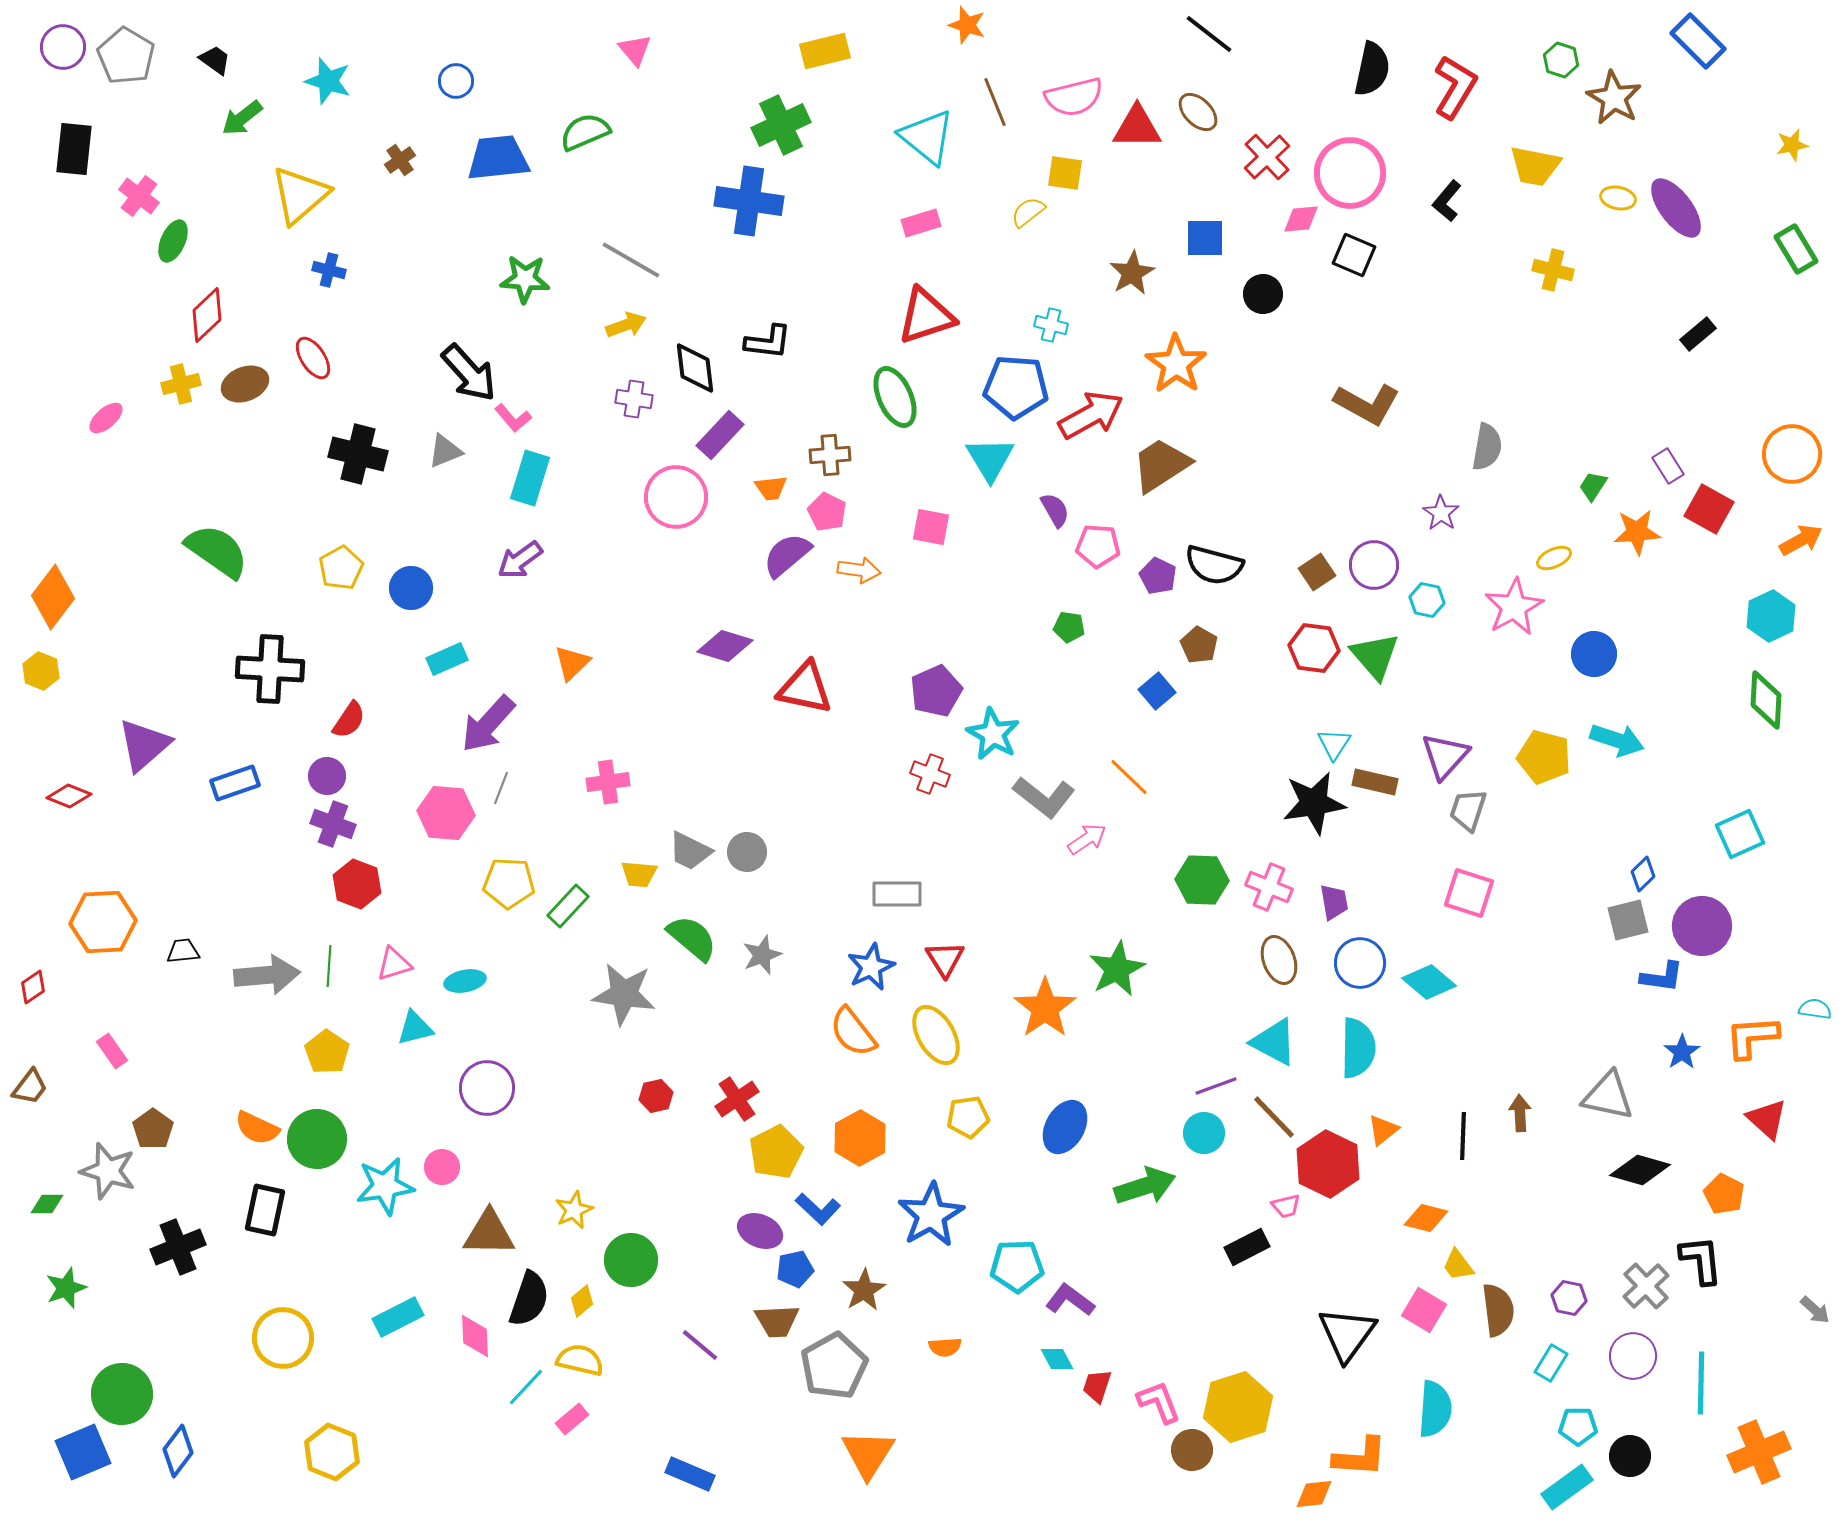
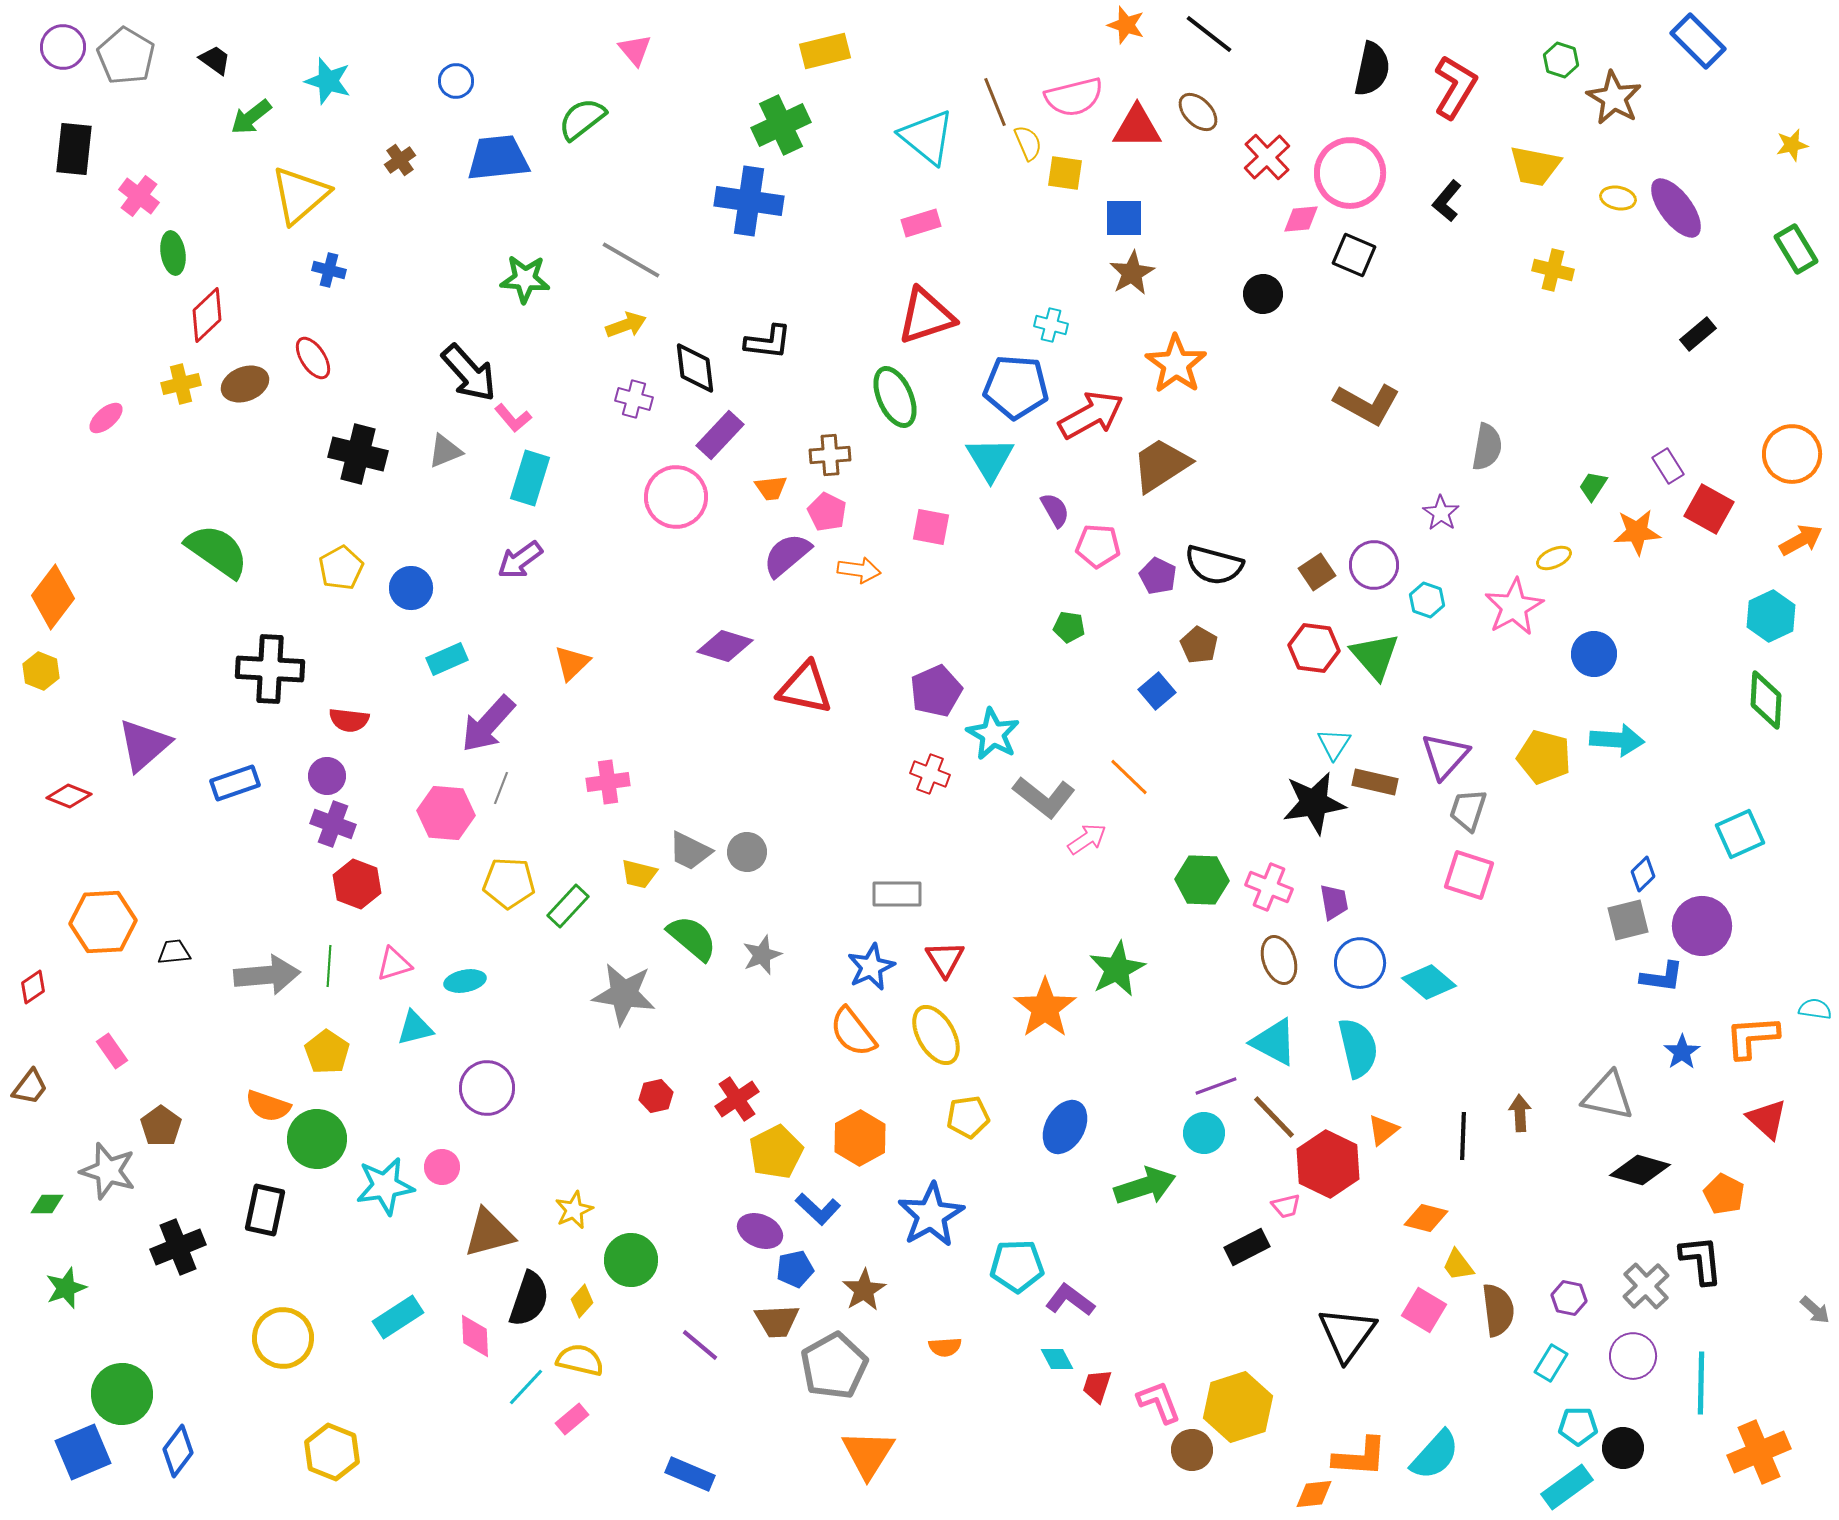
orange star at (967, 25): moved 159 px right
green arrow at (242, 118): moved 9 px right, 1 px up
green semicircle at (585, 132): moved 3 px left, 13 px up; rotated 15 degrees counterclockwise
yellow semicircle at (1028, 212): moved 69 px up; rotated 105 degrees clockwise
blue square at (1205, 238): moved 81 px left, 20 px up
green ellipse at (173, 241): moved 12 px down; rotated 33 degrees counterclockwise
purple cross at (634, 399): rotated 6 degrees clockwise
cyan hexagon at (1427, 600): rotated 8 degrees clockwise
red semicircle at (349, 720): rotated 63 degrees clockwise
cyan arrow at (1617, 740): rotated 14 degrees counterclockwise
yellow trapezoid at (639, 874): rotated 9 degrees clockwise
pink square at (1469, 893): moved 18 px up
black trapezoid at (183, 951): moved 9 px left, 1 px down
cyan semicircle at (1358, 1048): rotated 14 degrees counterclockwise
orange semicircle at (257, 1128): moved 11 px right, 22 px up; rotated 6 degrees counterclockwise
brown pentagon at (153, 1129): moved 8 px right, 3 px up
brown triangle at (489, 1233): rotated 16 degrees counterclockwise
yellow diamond at (582, 1301): rotated 8 degrees counterclockwise
cyan rectangle at (398, 1317): rotated 6 degrees counterclockwise
cyan semicircle at (1435, 1409): moved 46 px down; rotated 38 degrees clockwise
black circle at (1630, 1456): moved 7 px left, 8 px up
